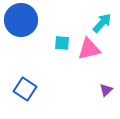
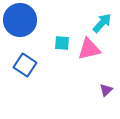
blue circle: moved 1 px left
blue square: moved 24 px up
